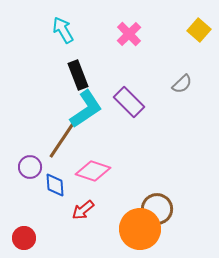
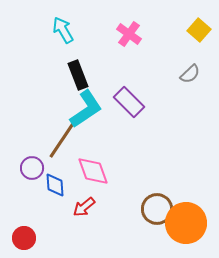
pink cross: rotated 10 degrees counterclockwise
gray semicircle: moved 8 px right, 10 px up
purple circle: moved 2 px right, 1 px down
pink diamond: rotated 52 degrees clockwise
red arrow: moved 1 px right, 3 px up
orange circle: moved 46 px right, 6 px up
